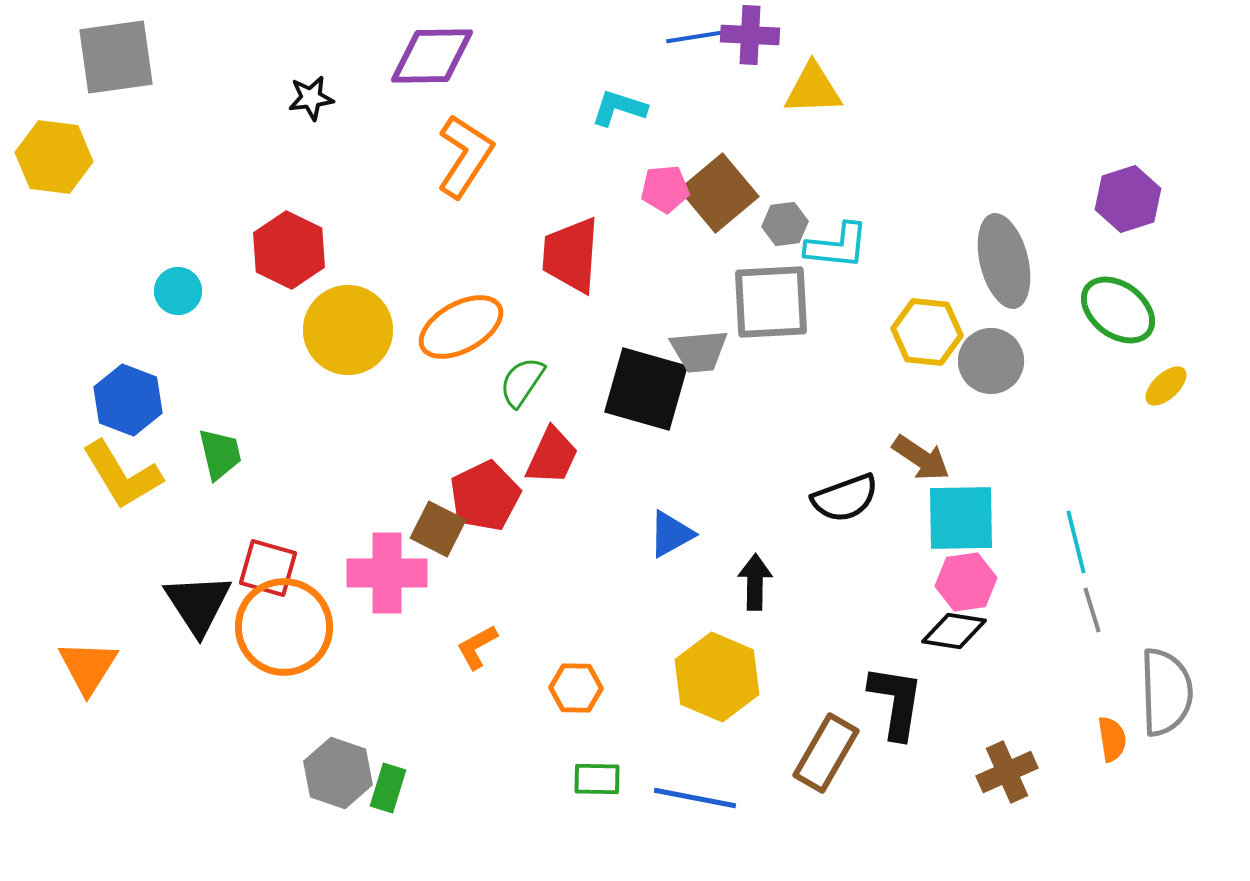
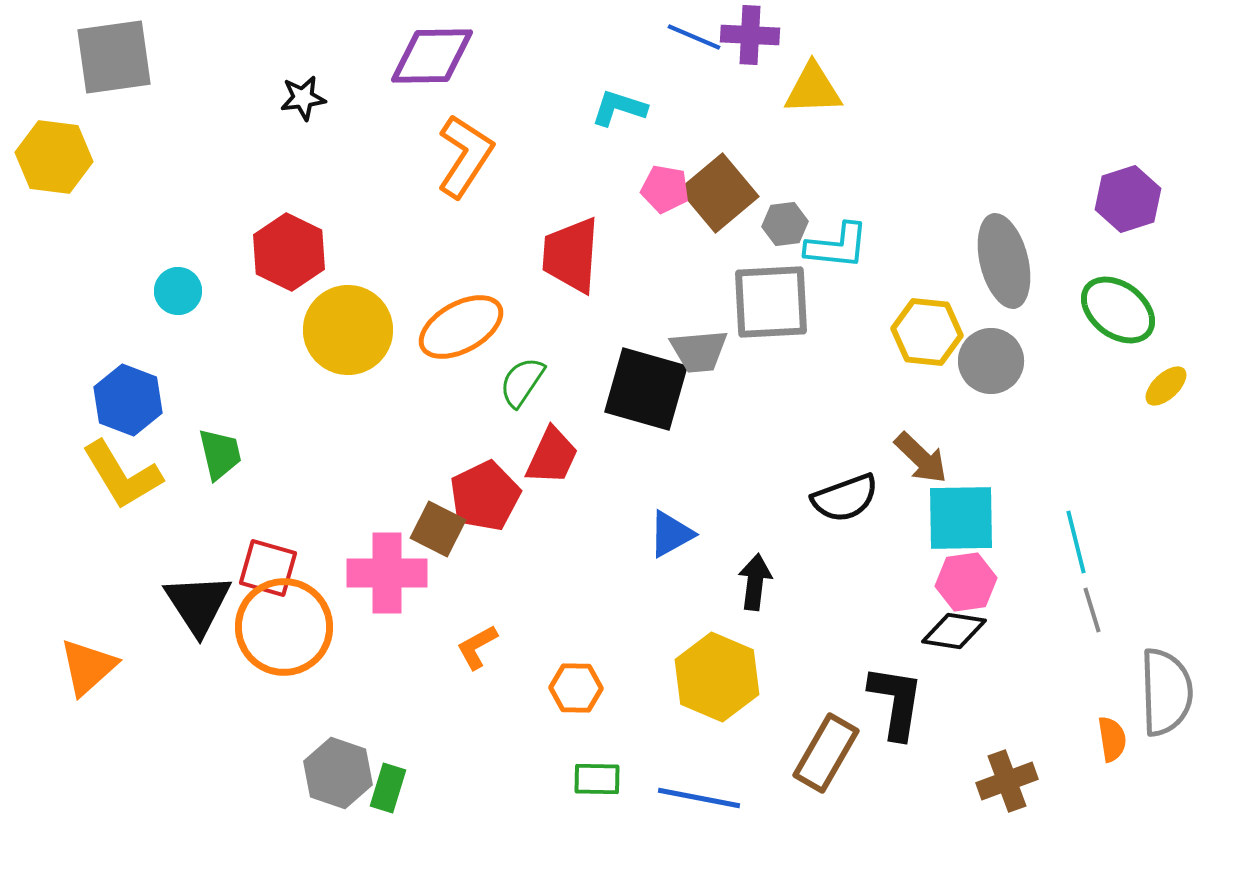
blue line at (694, 37): rotated 32 degrees clockwise
gray square at (116, 57): moved 2 px left
black star at (311, 98): moved 8 px left
pink pentagon at (665, 189): rotated 15 degrees clockwise
red hexagon at (289, 250): moved 2 px down
brown arrow at (921, 458): rotated 10 degrees clockwise
black arrow at (755, 582): rotated 6 degrees clockwise
orange triangle at (88, 667): rotated 16 degrees clockwise
brown cross at (1007, 772): moved 9 px down; rotated 4 degrees clockwise
blue line at (695, 798): moved 4 px right
